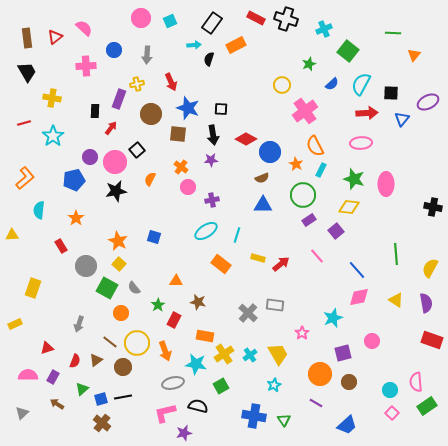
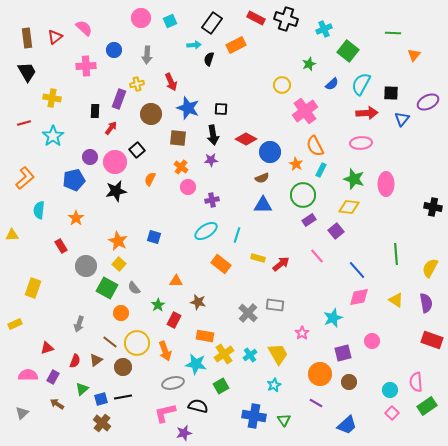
brown square at (178, 134): moved 4 px down
